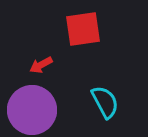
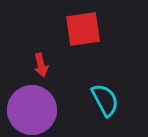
red arrow: rotated 75 degrees counterclockwise
cyan semicircle: moved 2 px up
